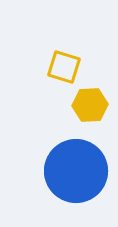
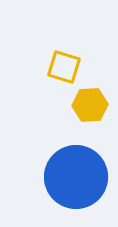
blue circle: moved 6 px down
